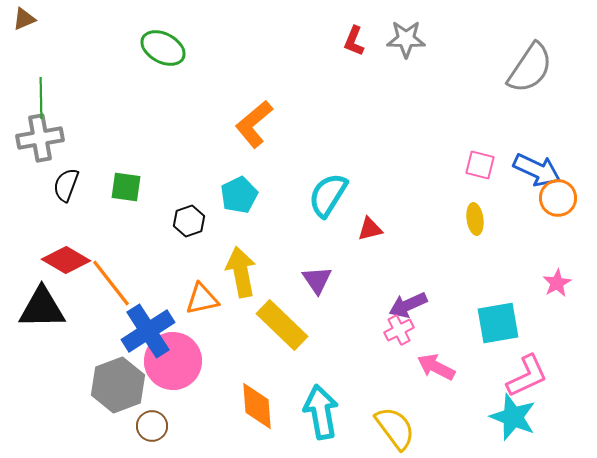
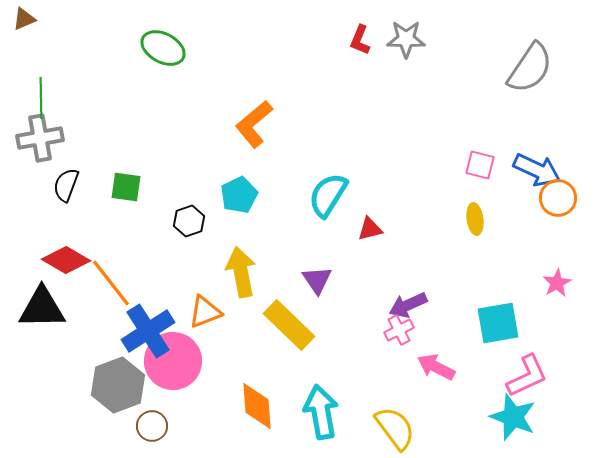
red L-shape: moved 6 px right, 1 px up
orange triangle: moved 3 px right, 13 px down; rotated 9 degrees counterclockwise
yellow rectangle: moved 7 px right
